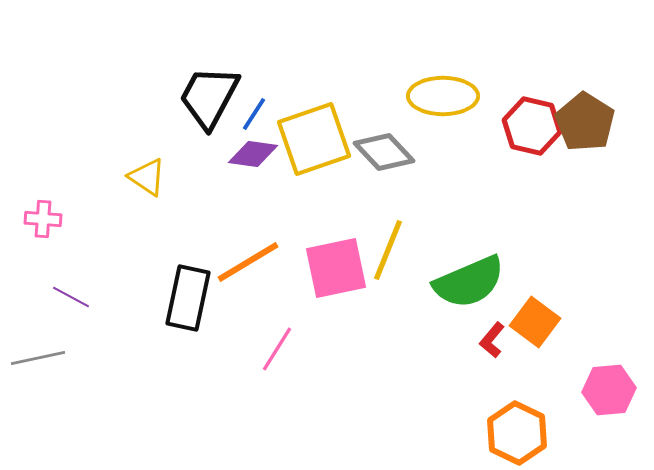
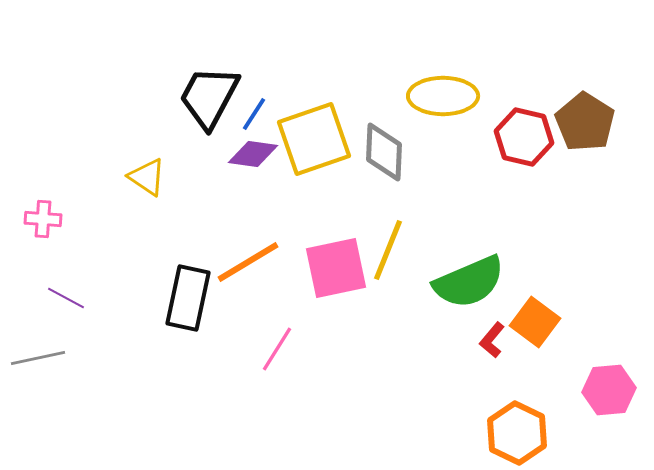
red hexagon: moved 8 px left, 11 px down
gray diamond: rotated 46 degrees clockwise
purple line: moved 5 px left, 1 px down
